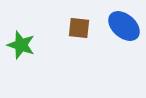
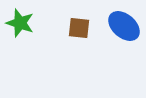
green star: moved 1 px left, 22 px up
